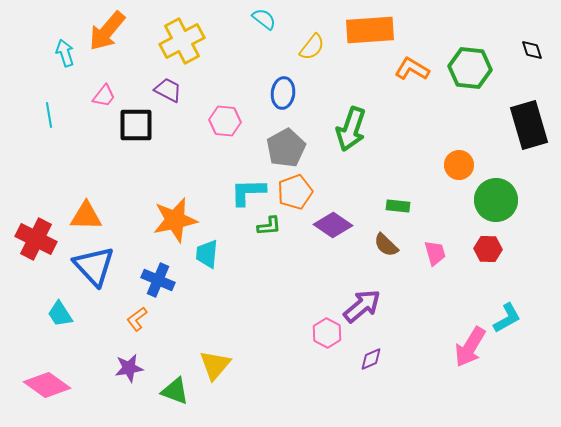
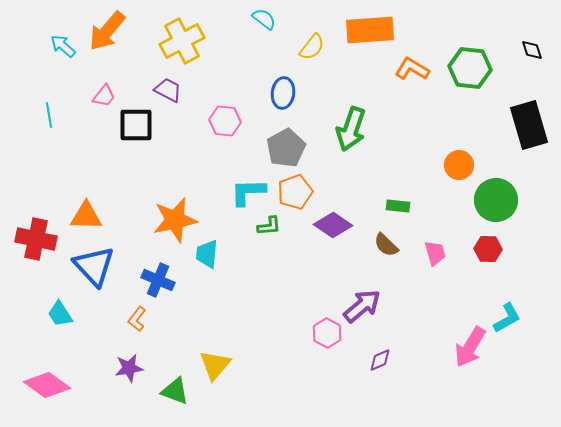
cyan arrow at (65, 53): moved 2 px left, 7 px up; rotated 32 degrees counterclockwise
red cross at (36, 239): rotated 15 degrees counterclockwise
orange L-shape at (137, 319): rotated 15 degrees counterclockwise
purple diamond at (371, 359): moved 9 px right, 1 px down
